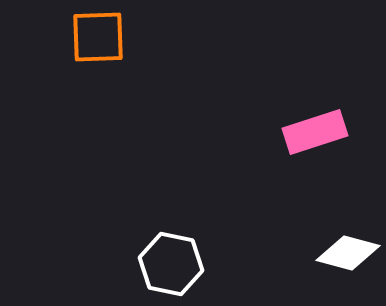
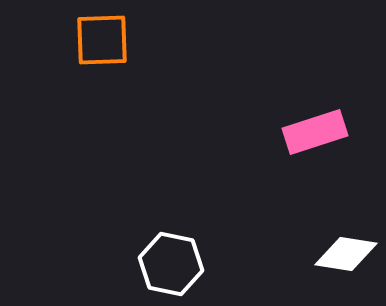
orange square: moved 4 px right, 3 px down
white diamond: moved 2 px left, 1 px down; rotated 6 degrees counterclockwise
